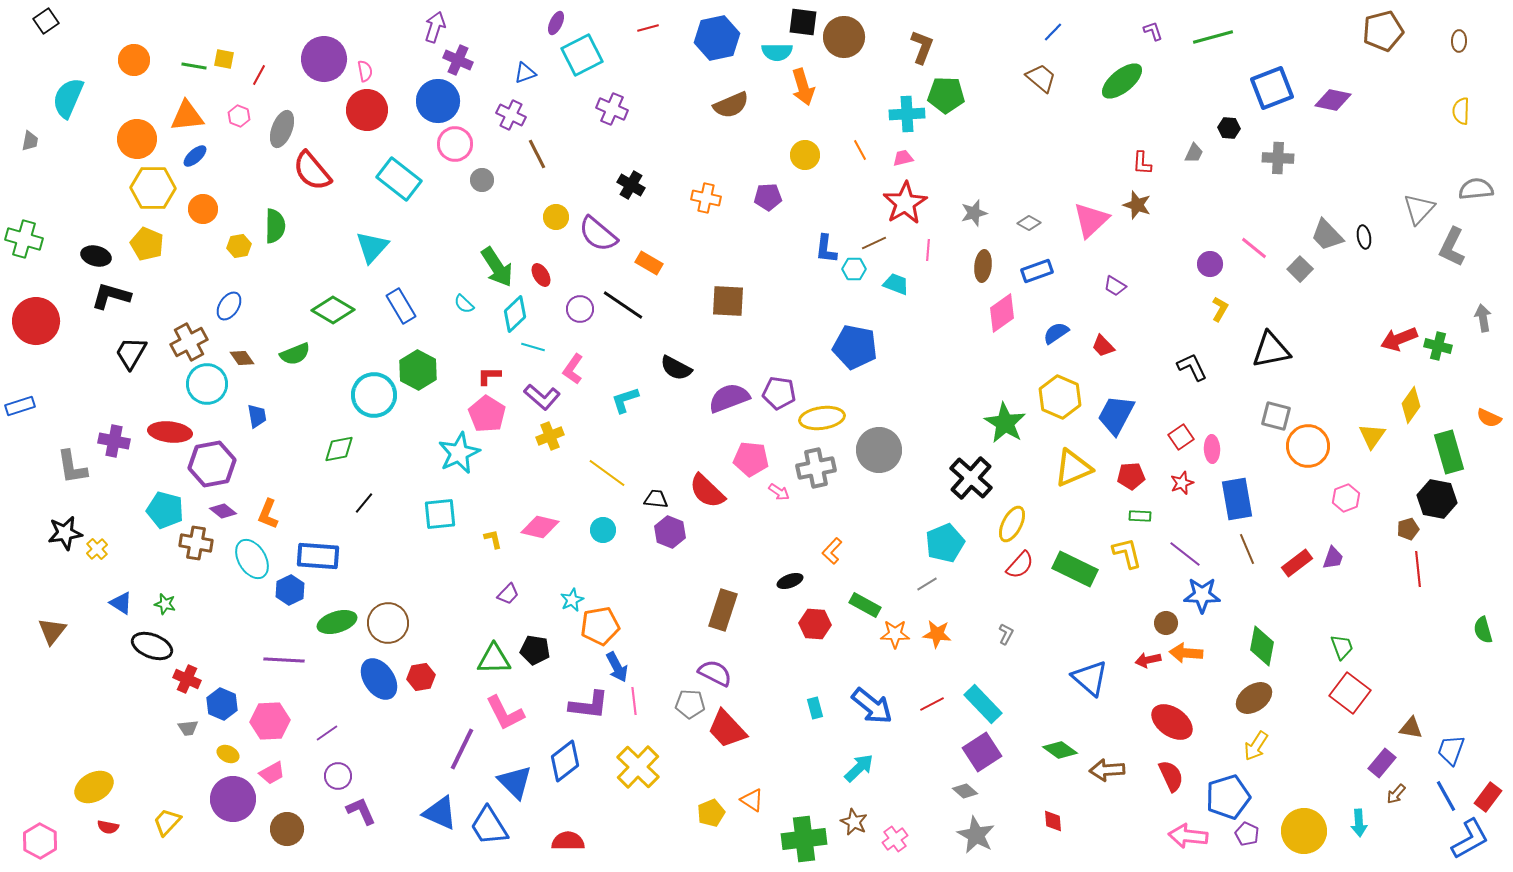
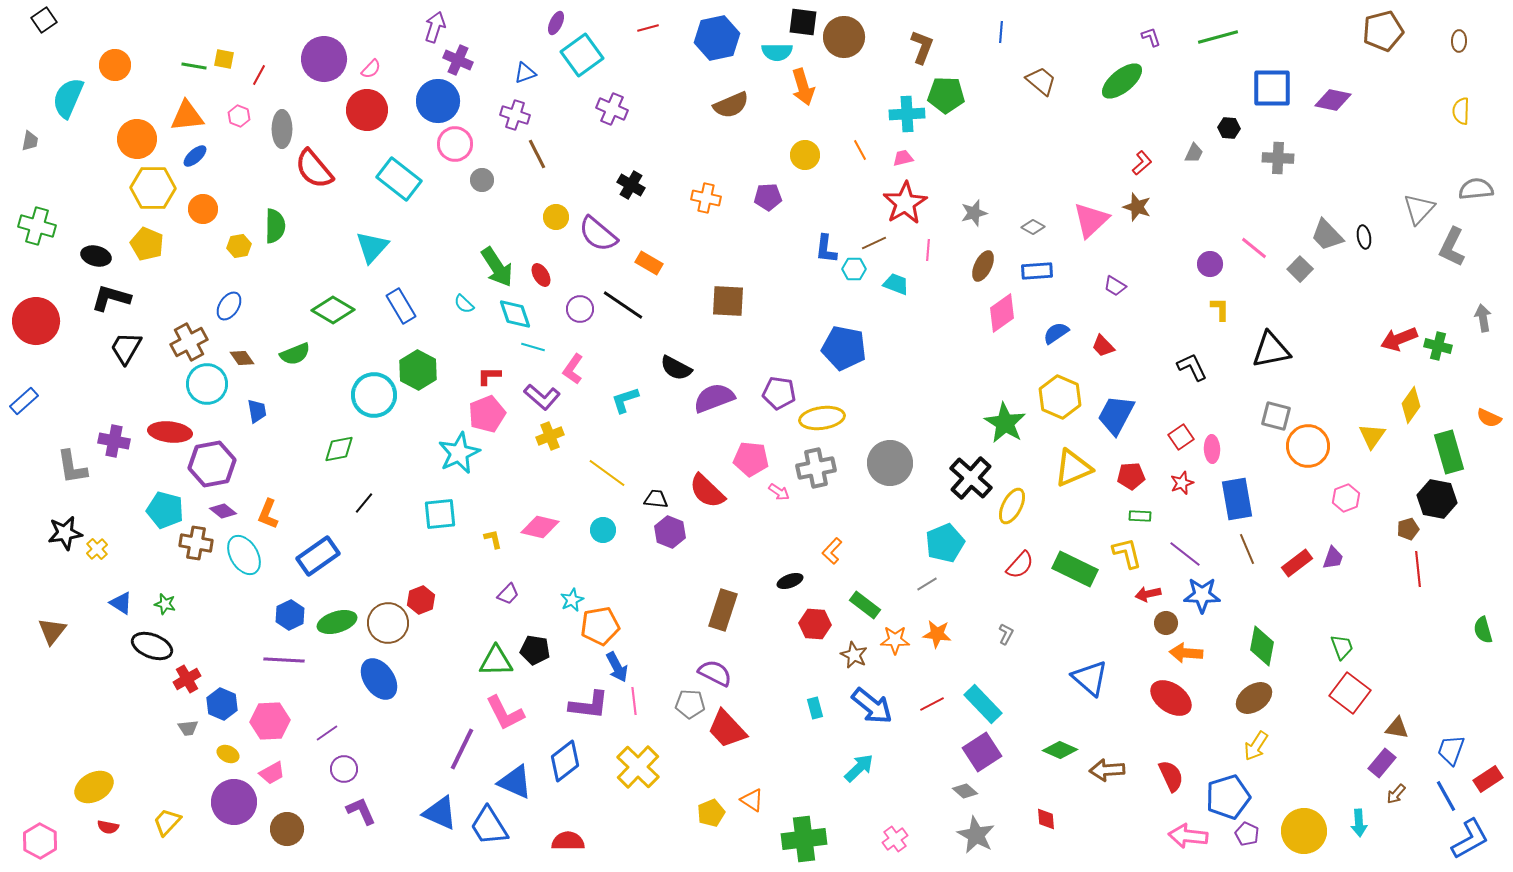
black square at (46, 21): moved 2 px left, 1 px up
purple L-shape at (1153, 31): moved 2 px left, 6 px down
blue line at (1053, 32): moved 52 px left; rotated 40 degrees counterclockwise
green line at (1213, 37): moved 5 px right
cyan square at (582, 55): rotated 9 degrees counterclockwise
orange circle at (134, 60): moved 19 px left, 5 px down
pink semicircle at (365, 71): moved 6 px right, 2 px up; rotated 55 degrees clockwise
brown trapezoid at (1041, 78): moved 3 px down
blue square at (1272, 88): rotated 21 degrees clockwise
purple cross at (511, 115): moved 4 px right; rotated 8 degrees counterclockwise
gray ellipse at (282, 129): rotated 21 degrees counterclockwise
red L-shape at (1142, 163): rotated 135 degrees counterclockwise
red semicircle at (312, 171): moved 2 px right, 2 px up
brown star at (1137, 205): moved 2 px down
gray diamond at (1029, 223): moved 4 px right, 4 px down
green cross at (24, 239): moved 13 px right, 13 px up
brown ellipse at (983, 266): rotated 20 degrees clockwise
blue rectangle at (1037, 271): rotated 16 degrees clockwise
black L-shape at (111, 296): moved 2 px down
yellow L-shape at (1220, 309): rotated 30 degrees counterclockwise
cyan diamond at (515, 314): rotated 66 degrees counterclockwise
blue pentagon at (855, 347): moved 11 px left, 1 px down
black trapezoid at (131, 353): moved 5 px left, 5 px up
purple semicircle at (729, 398): moved 15 px left
blue rectangle at (20, 406): moved 4 px right, 5 px up; rotated 24 degrees counterclockwise
pink pentagon at (487, 414): rotated 18 degrees clockwise
blue trapezoid at (257, 416): moved 5 px up
gray circle at (879, 450): moved 11 px right, 13 px down
yellow ellipse at (1012, 524): moved 18 px up
blue rectangle at (318, 556): rotated 39 degrees counterclockwise
cyan ellipse at (252, 559): moved 8 px left, 4 px up
blue hexagon at (290, 590): moved 25 px down
green rectangle at (865, 605): rotated 8 degrees clockwise
orange star at (895, 634): moved 6 px down
green triangle at (494, 659): moved 2 px right, 2 px down
red arrow at (1148, 660): moved 66 px up
red hexagon at (421, 677): moved 77 px up; rotated 12 degrees counterclockwise
red cross at (187, 679): rotated 36 degrees clockwise
red ellipse at (1172, 722): moved 1 px left, 24 px up
brown triangle at (1411, 728): moved 14 px left
green diamond at (1060, 750): rotated 12 degrees counterclockwise
purple circle at (338, 776): moved 6 px right, 7 px up
blue triangle at (515, 782): rotated 21 degrees counterclockwise
red rectangle at (1488, 797): moved 18 px up; rotated 20 degrees clockwise
purple circle at (233, 799): moved 1 px right, 3 px down
red diamond at (1053, 821): moved 7 px left, 2 px up
brown star at (854, 822): moved 167 px up
